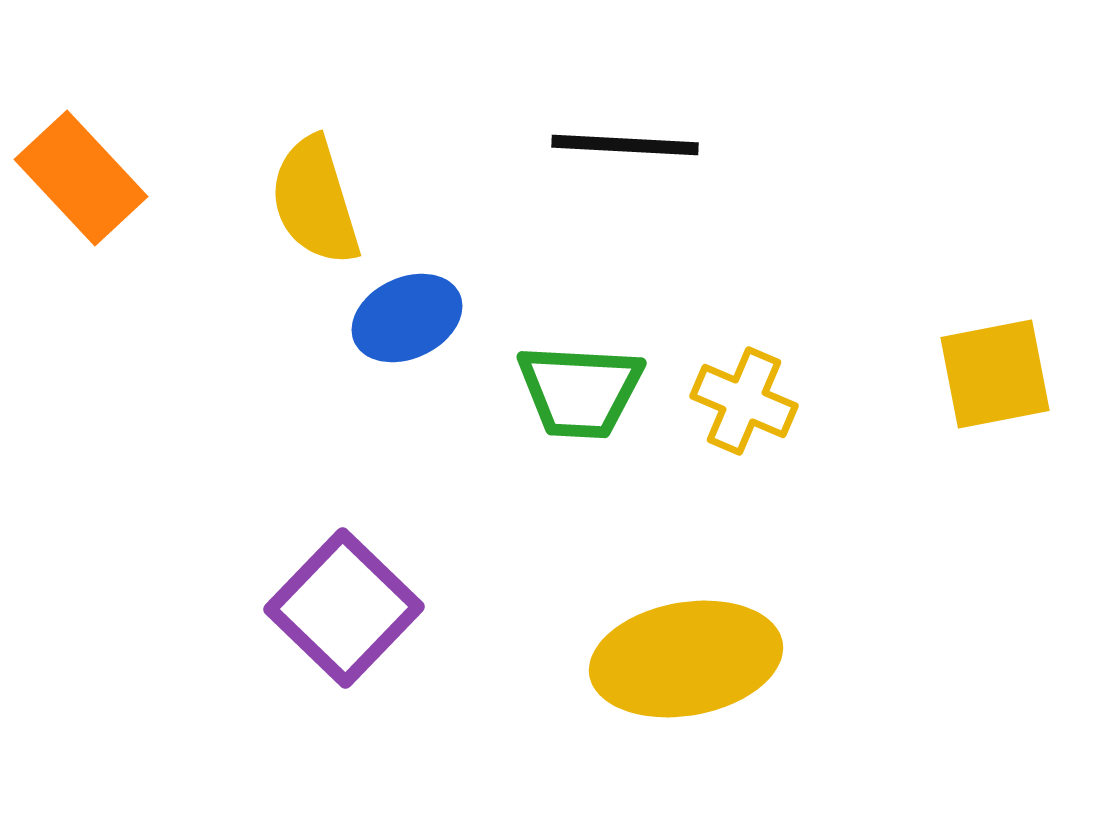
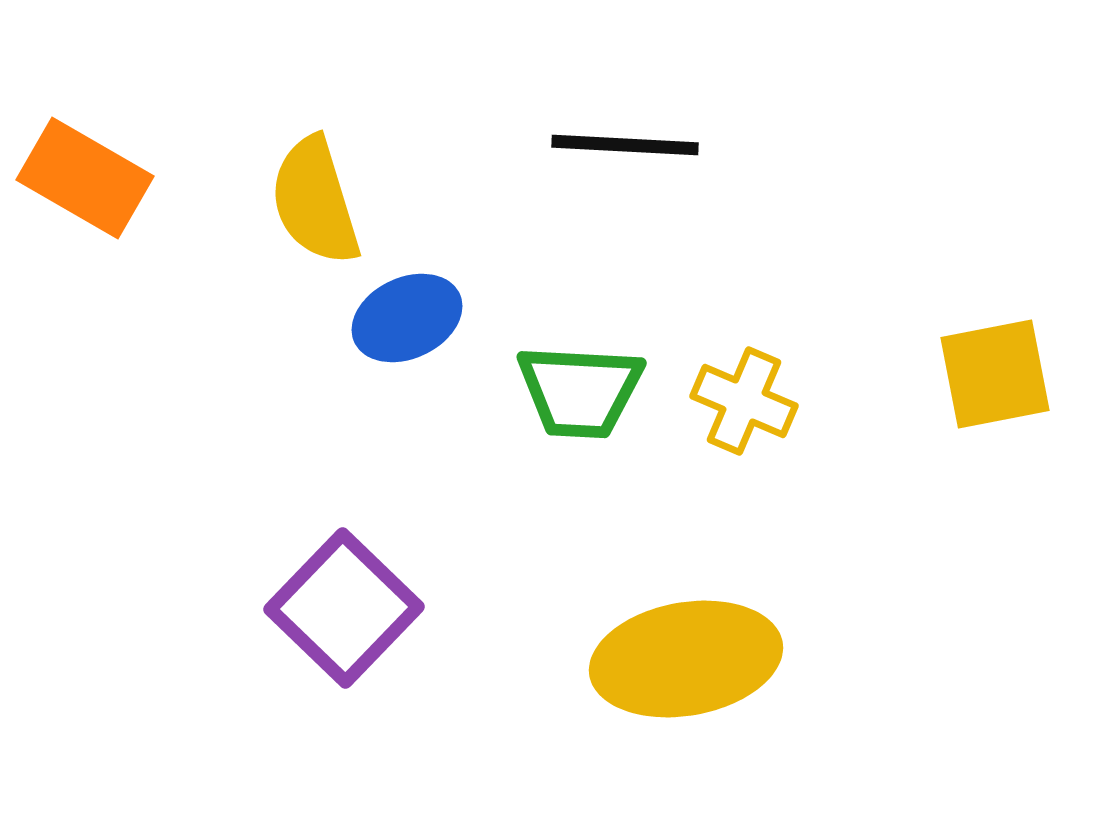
orange rectangle: moved 4 px right; rotated 17 degrees counterclockwise
